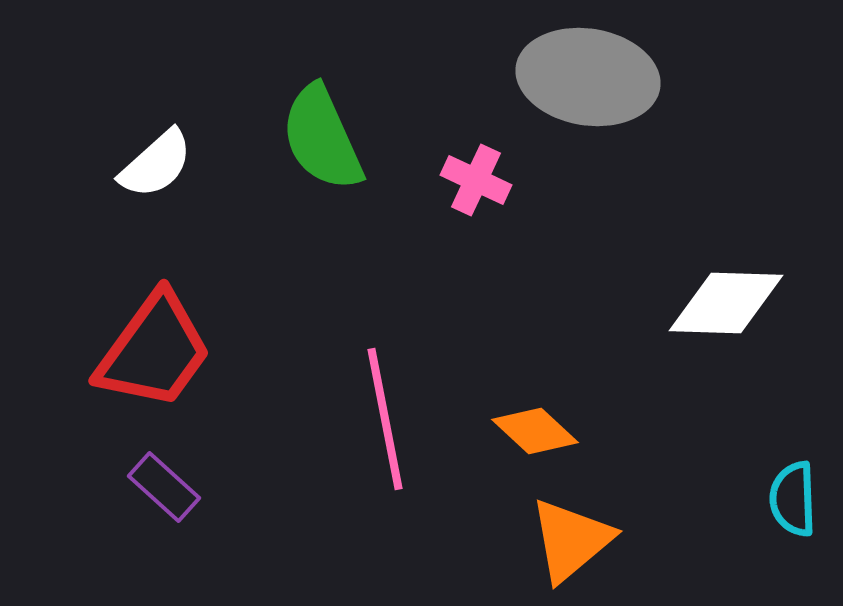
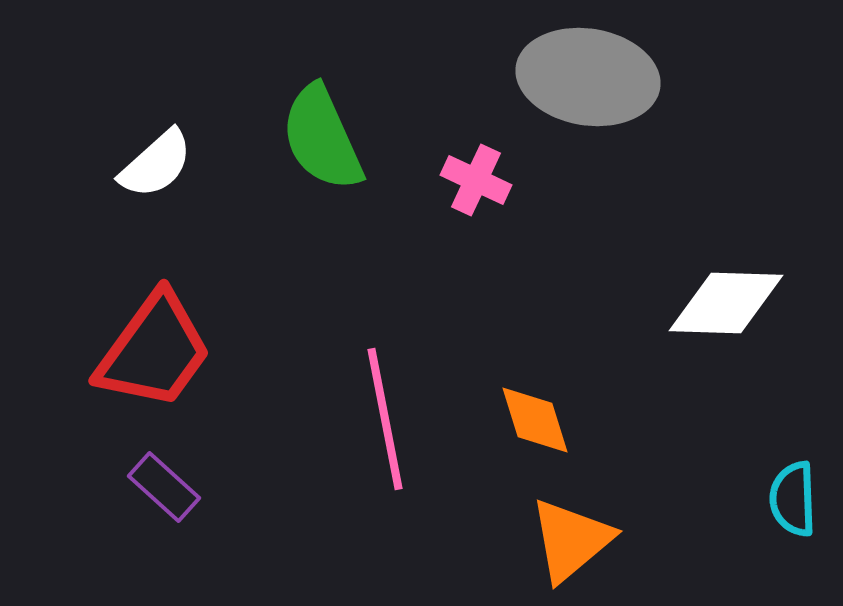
orange diamond: moved 11 px up; rotated 30 degrees clockwise
